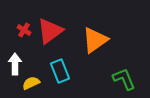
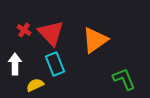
red triangle: moved 1 px right, 2 px down; rotated 36 degrees counterclockwise
cyan rectangle: moved 5 px left, 7 px up
yellow semicircle: moved 4 px right, 2 px down
